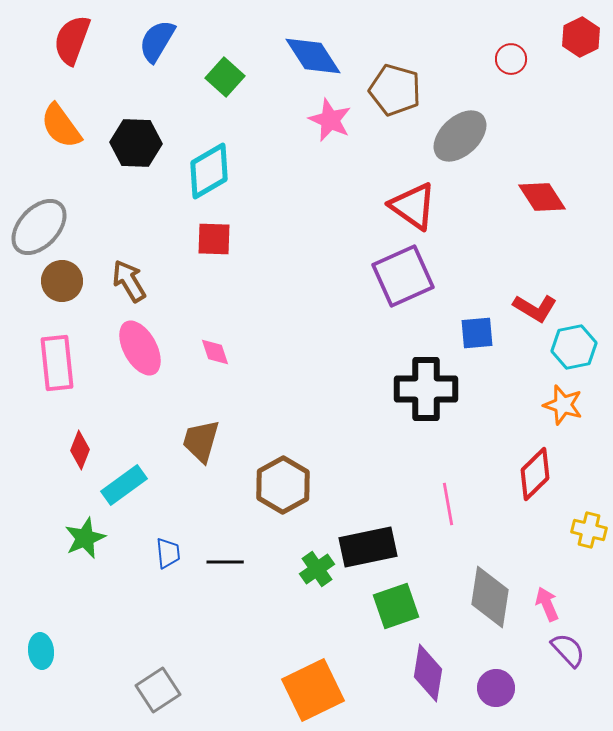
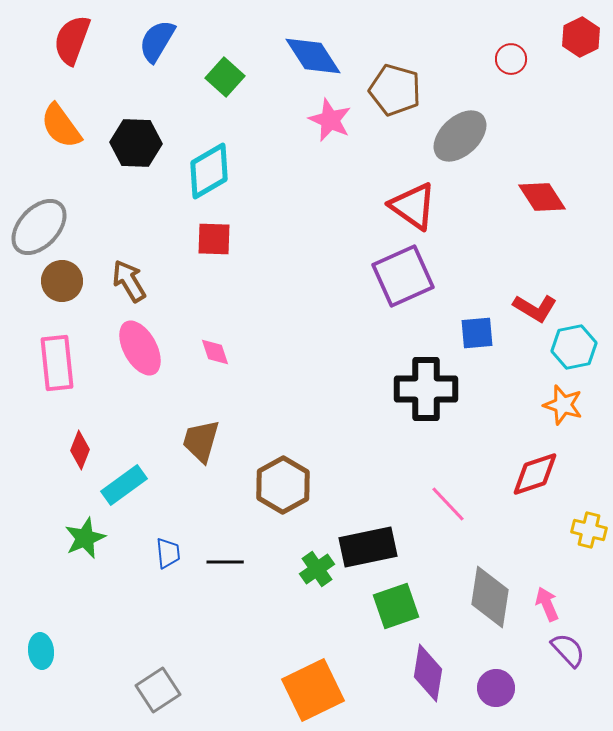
red diamond at (535, 474): rotated 26 degrees clockwise
pink line at (448, 504): rotated 33 degrees counterclockwise
